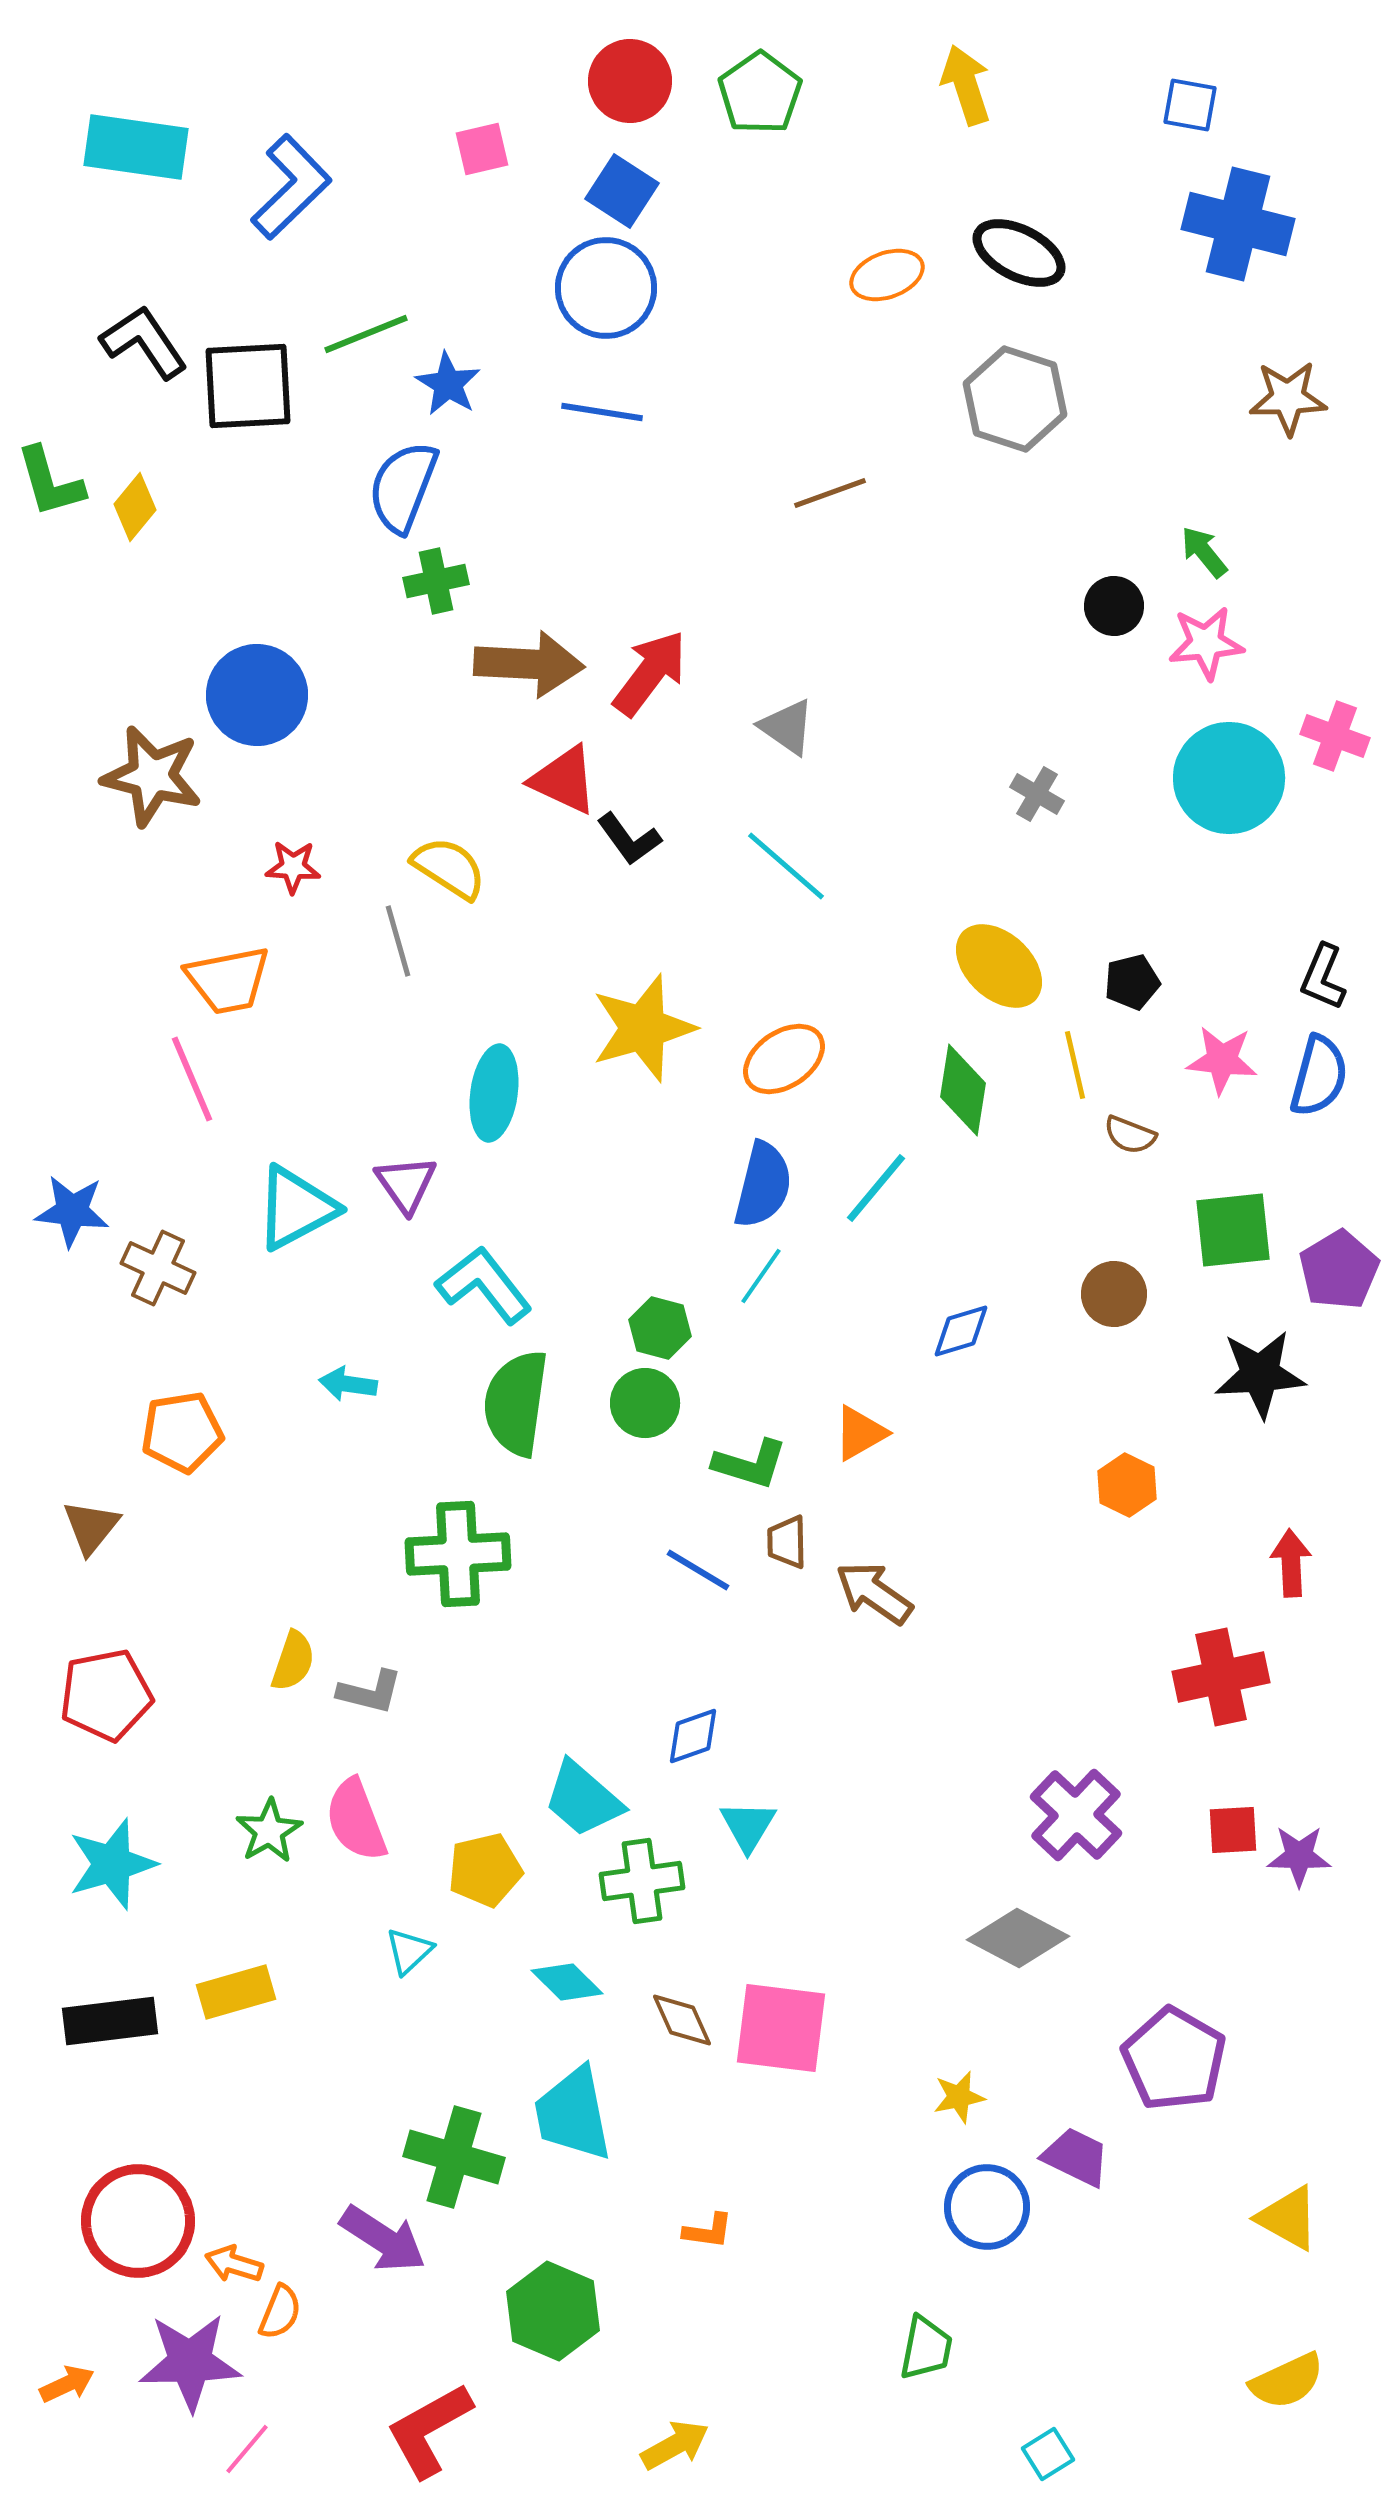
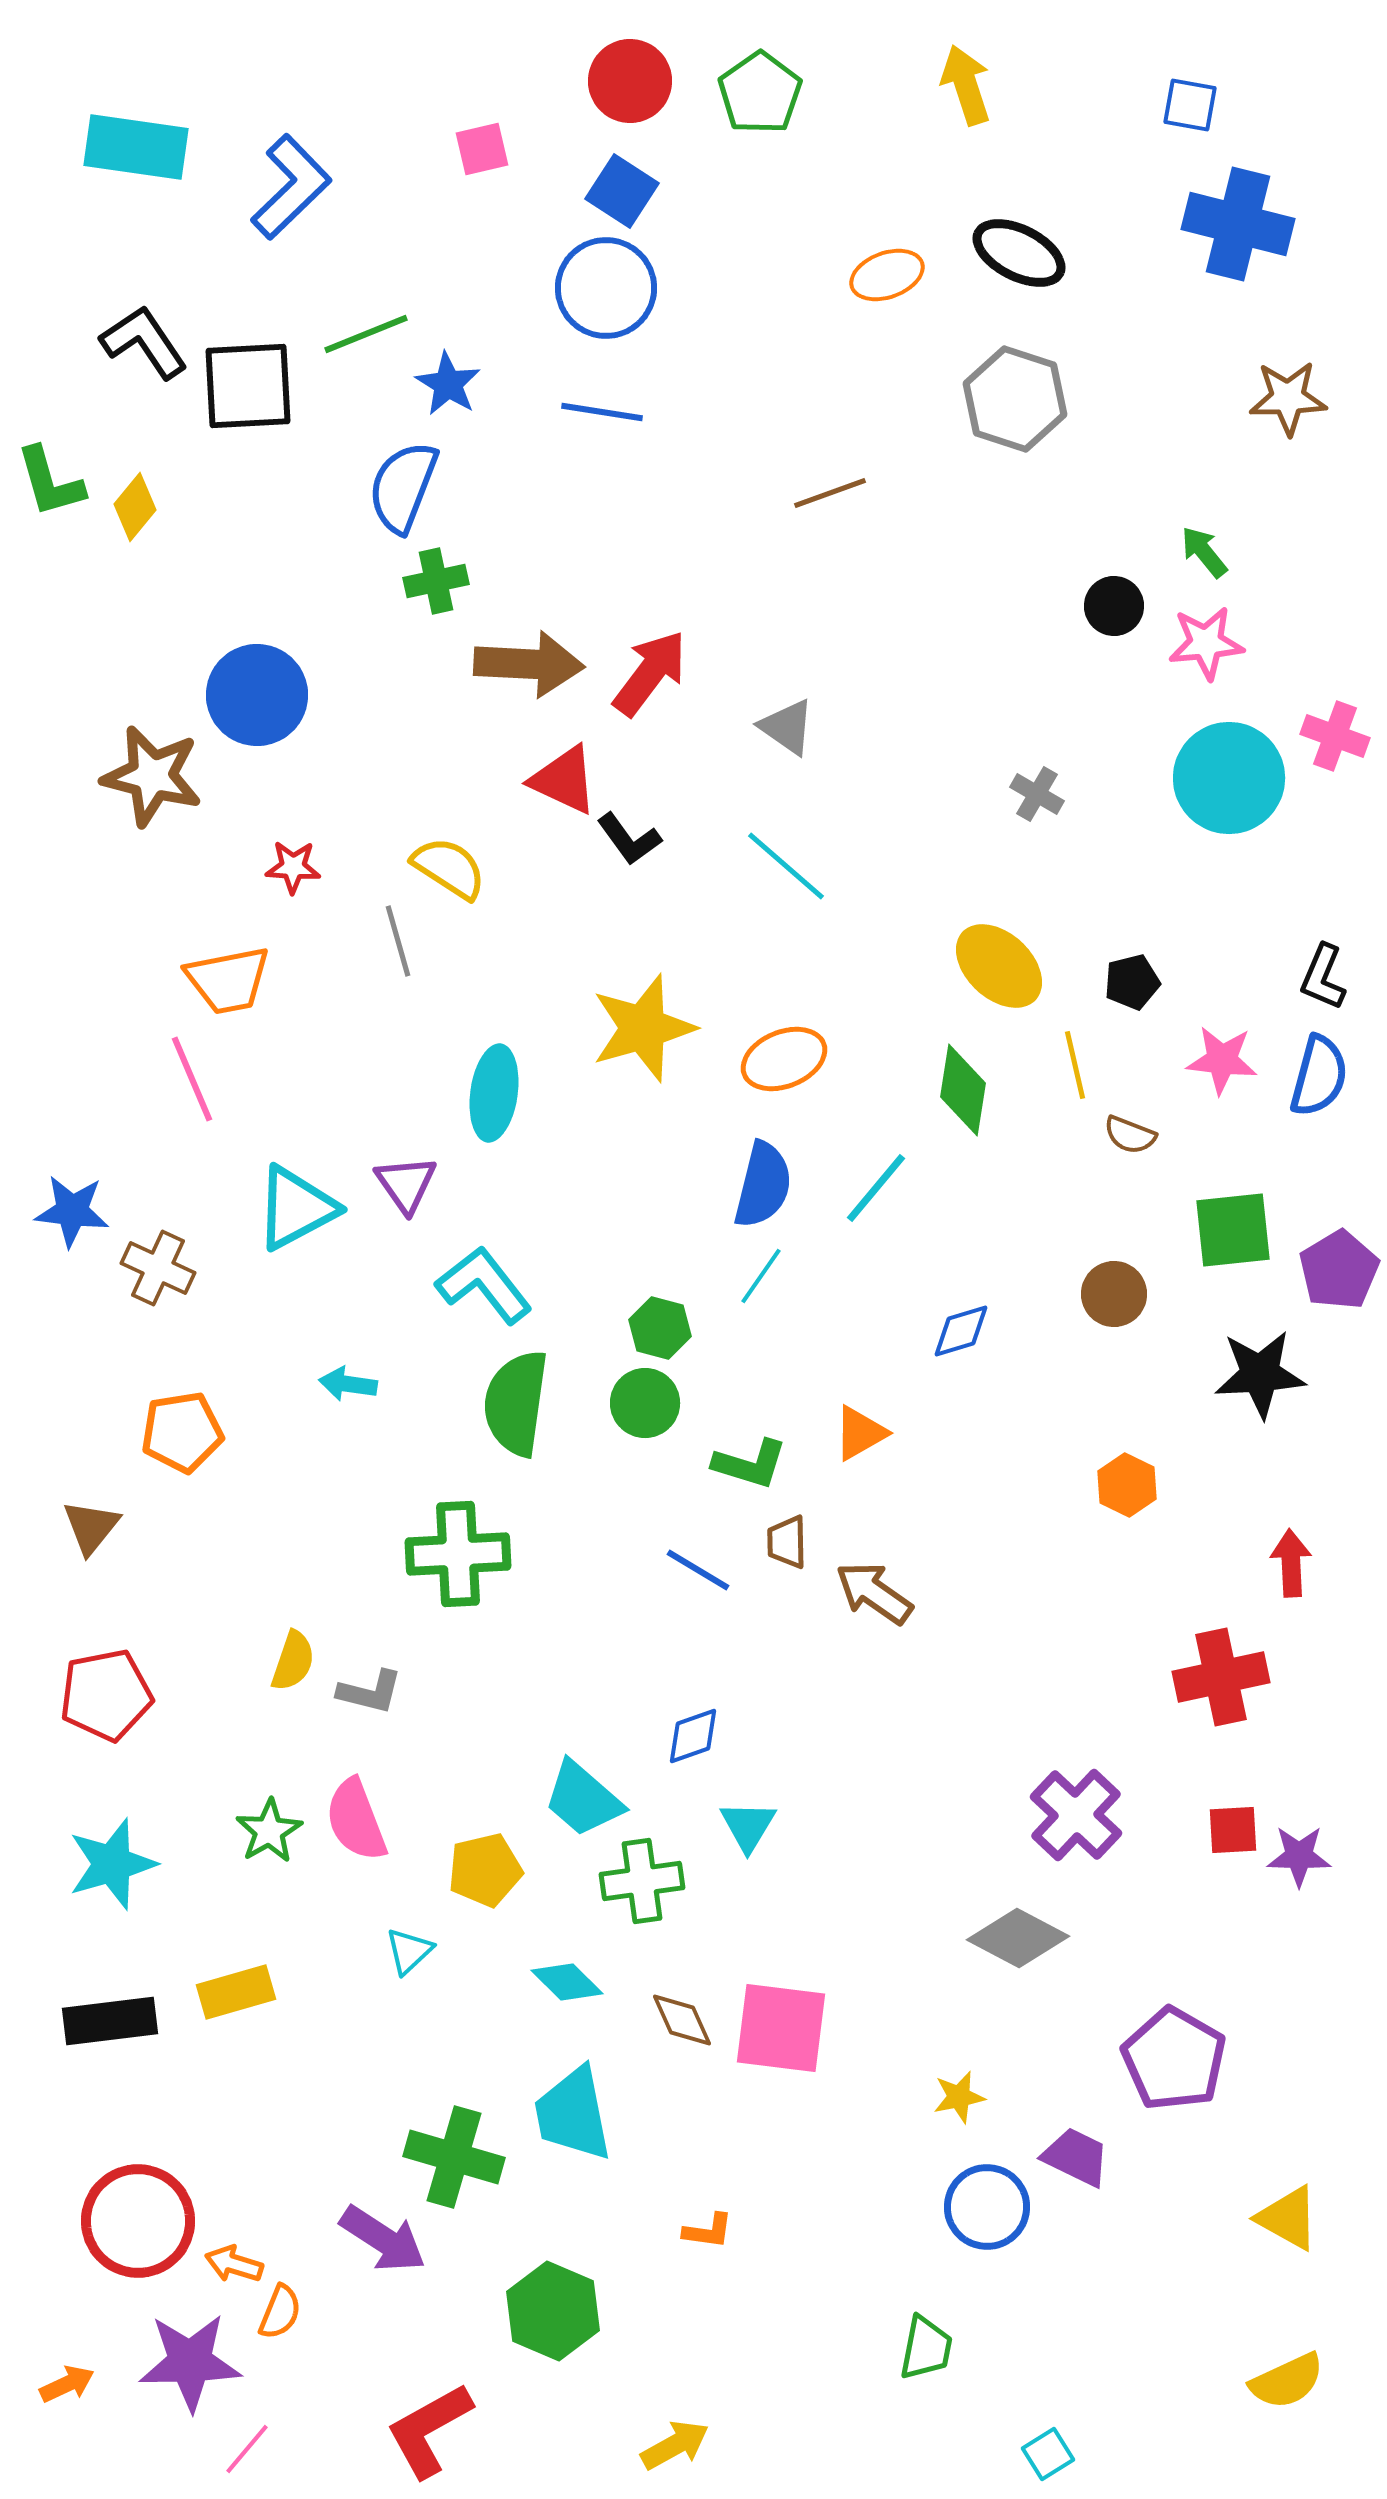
orange ellipse at (784, 1059): rotated 12 degrees clockwise
